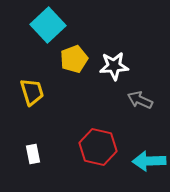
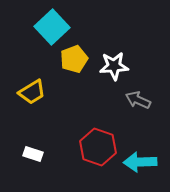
cyan square: moved 4 px right, 2 px down
yellow trapezoid: rotated 76 degrees clockwise
gray arrow: moved 2 px left
red hexagon: rotated 6 degrees clockwise
white rectangle: rotated 60 degrees counterclockwise
cyan arrow: moved 9 px left, 1 px down
